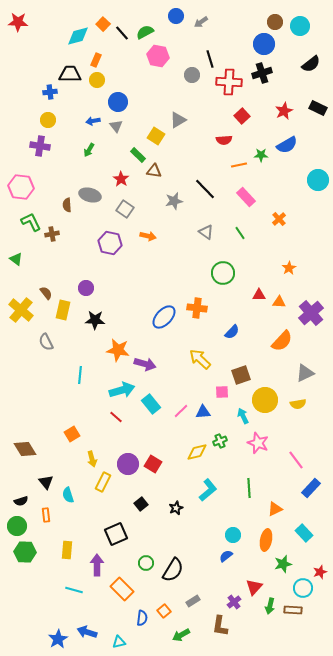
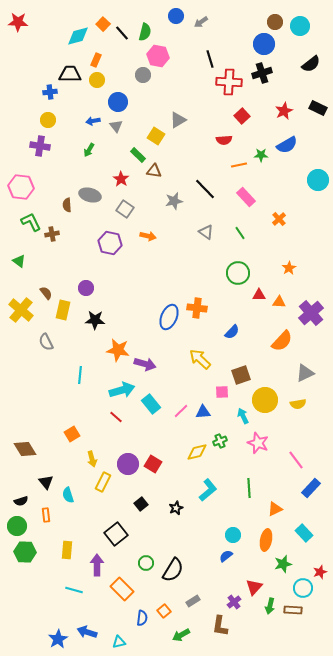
green semicircle at (145, 32): rotated 132 degrees clockwise
gray circle at (192, 75): moved 49 px left
green triangle at (16, 259): moved 3 px right, 2 px down
green circle at (223, 273): moved 15 px right
blue ellipse at (164, 317): moved 5 px right; rotated 20 degrees counterclockwise
black square at (116, 534): rotated 15 degrees counterclockwise
